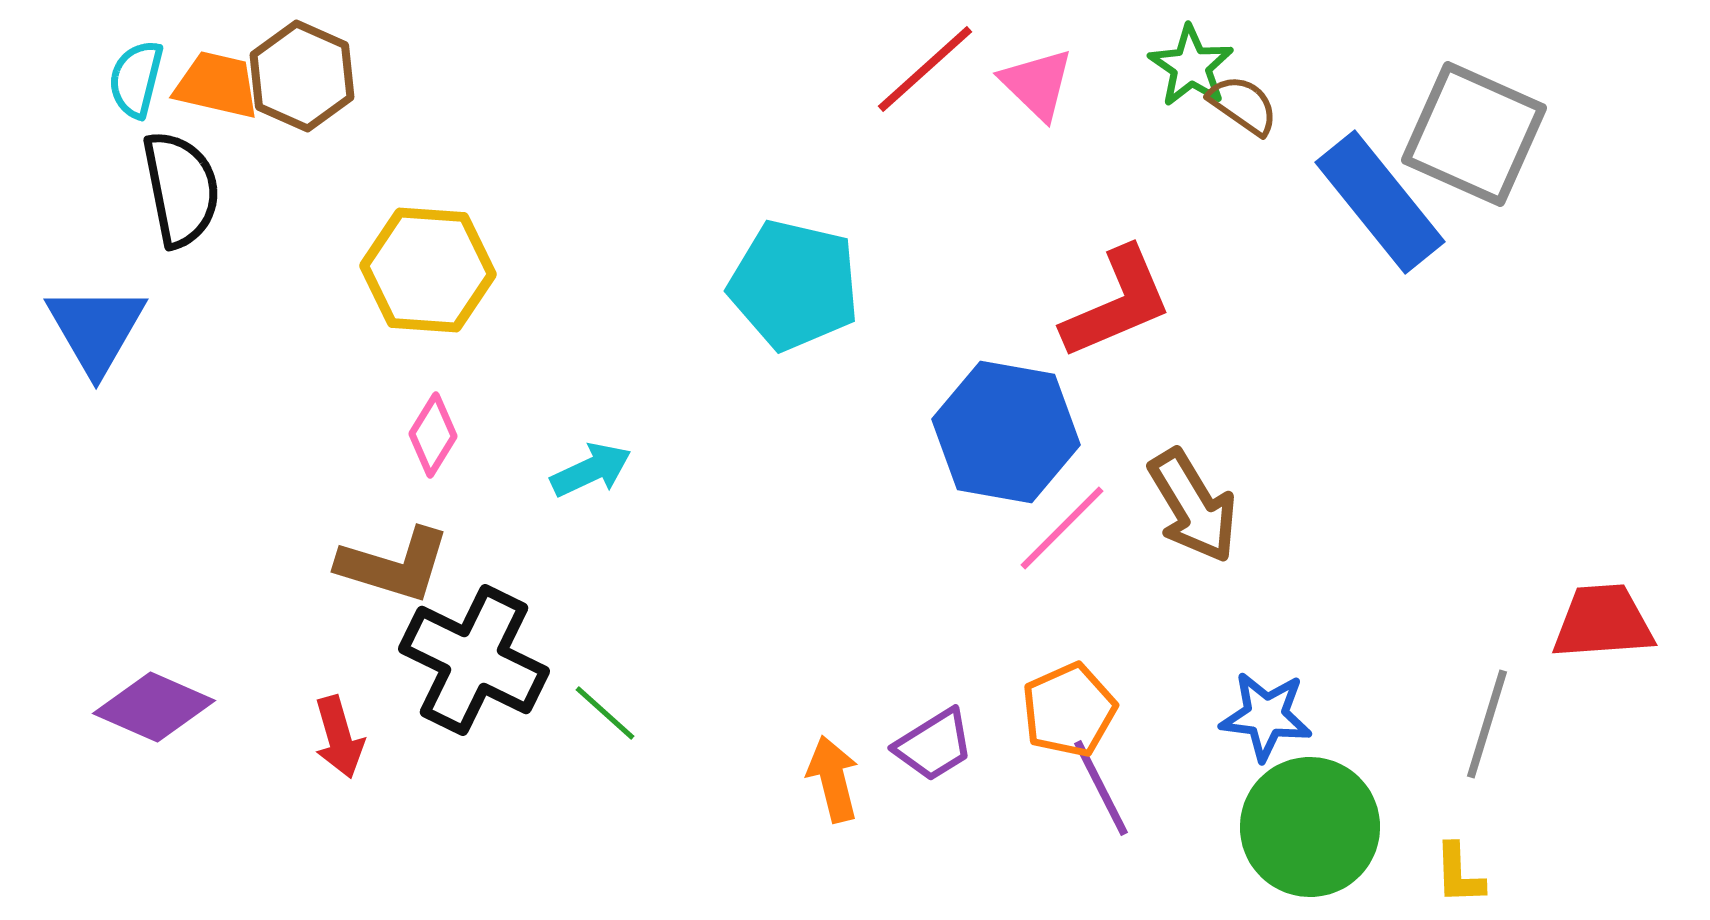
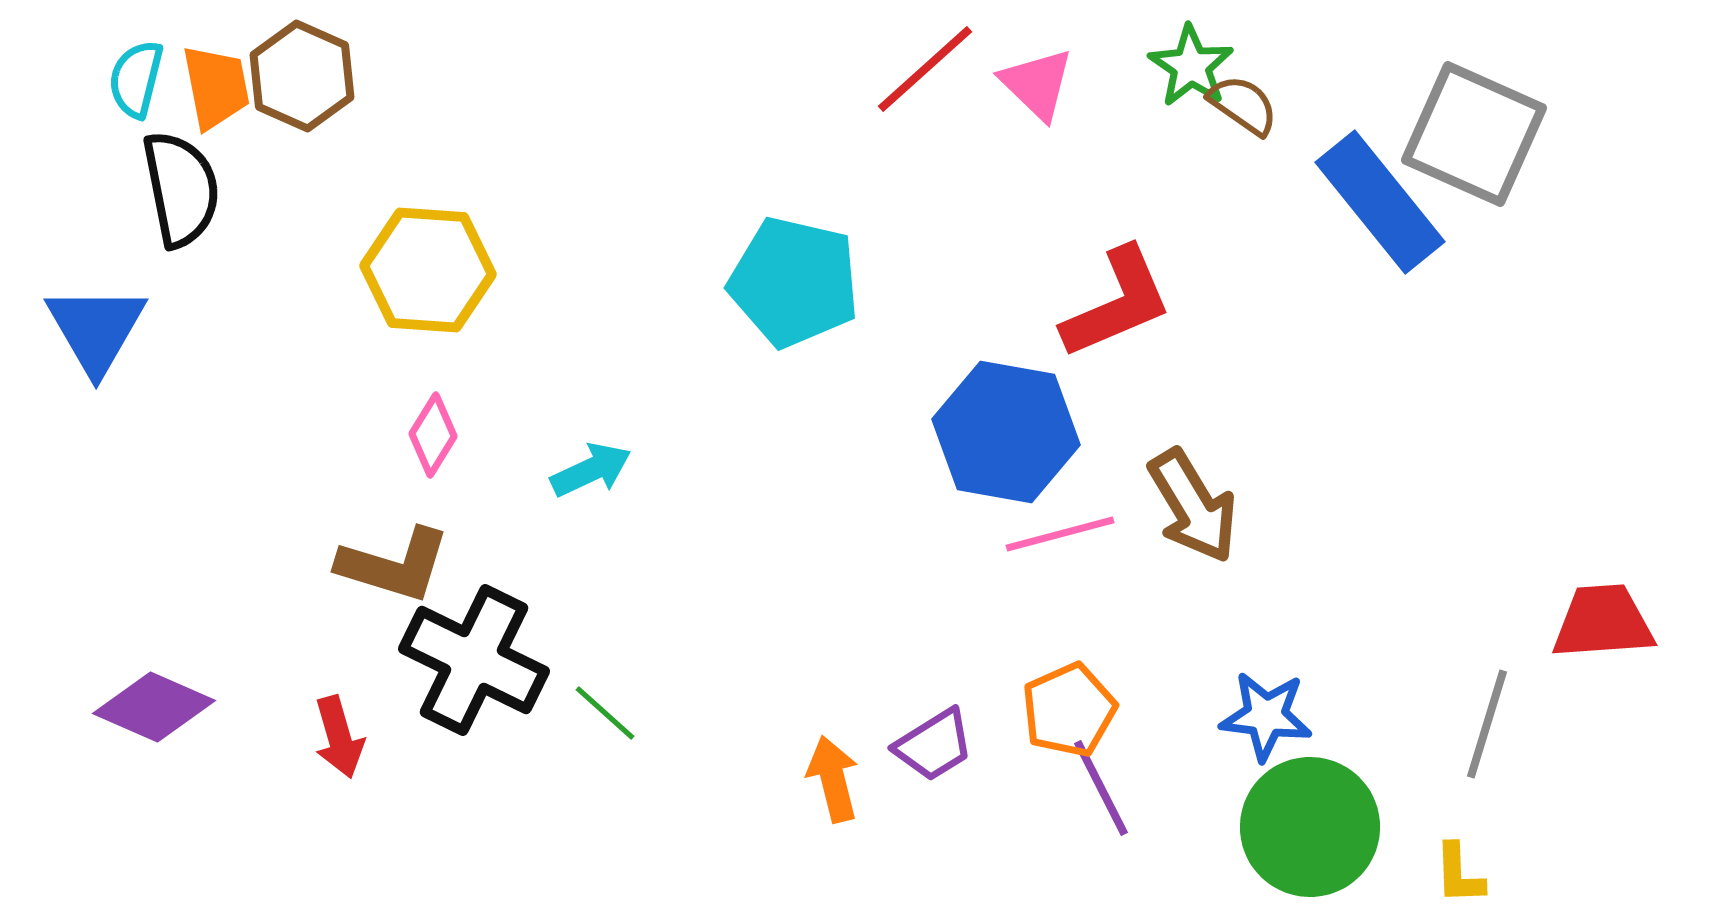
orange trapezoid: moved 1 px left, 2 px down; rotated 66 degrees clockwise
cyan pentagon: moved 3 px up
pink line: moved 2 px left, 6 px down; rotated 30 degrees clockwise
